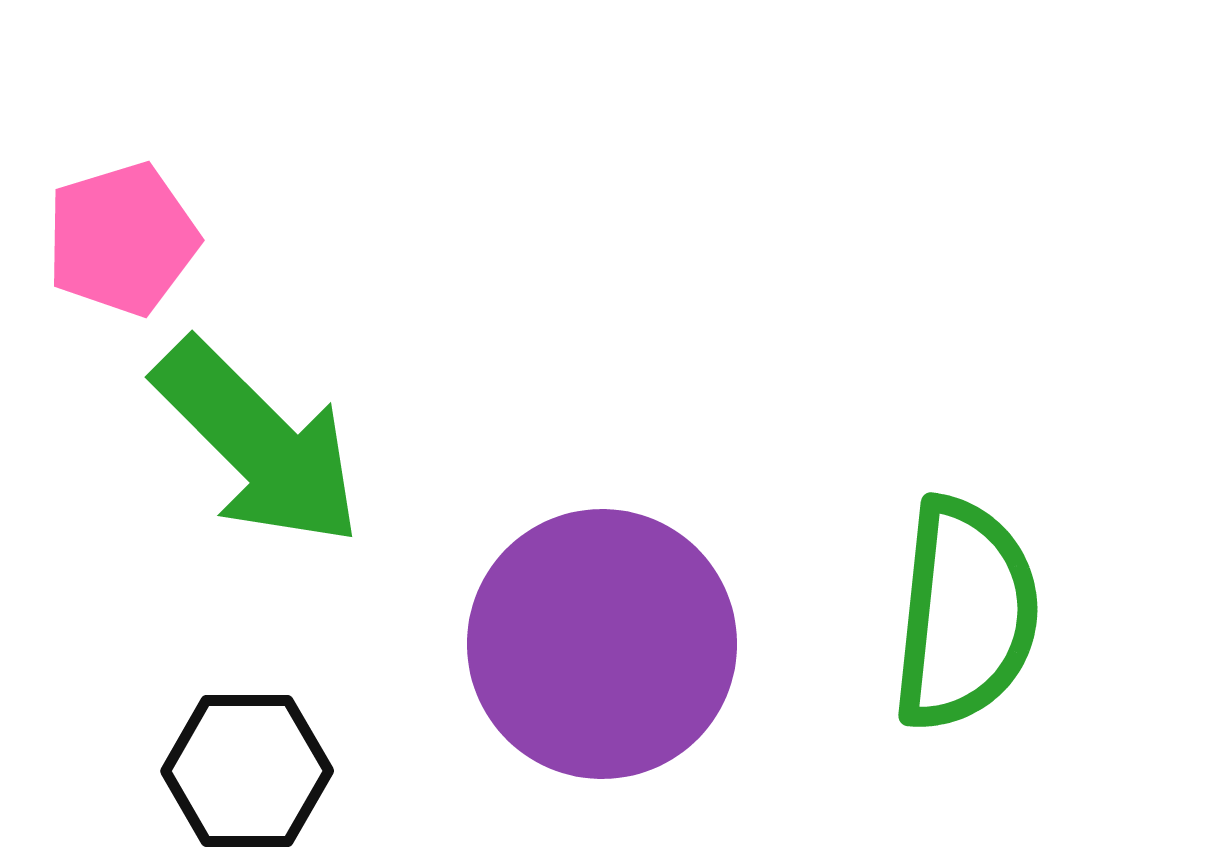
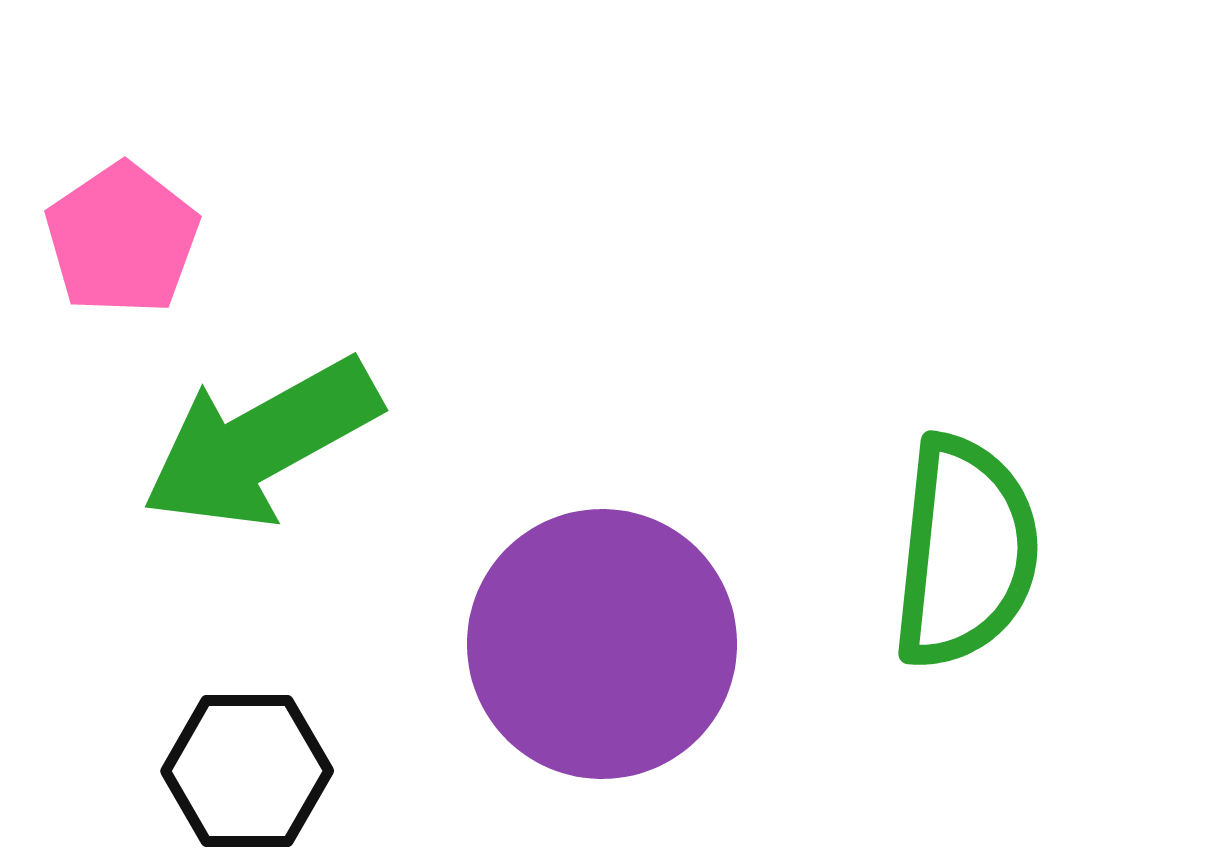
pink pentagon: rotated 17 degrees counterclockwise
green arrow: moved 3 px right; rotated 106 degrees clockwise
green semicircle: moved 62 px up
